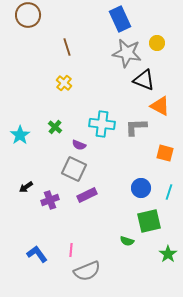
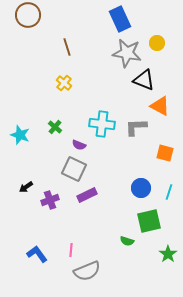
cyan star: rotated 18 degrees counterclockwise
